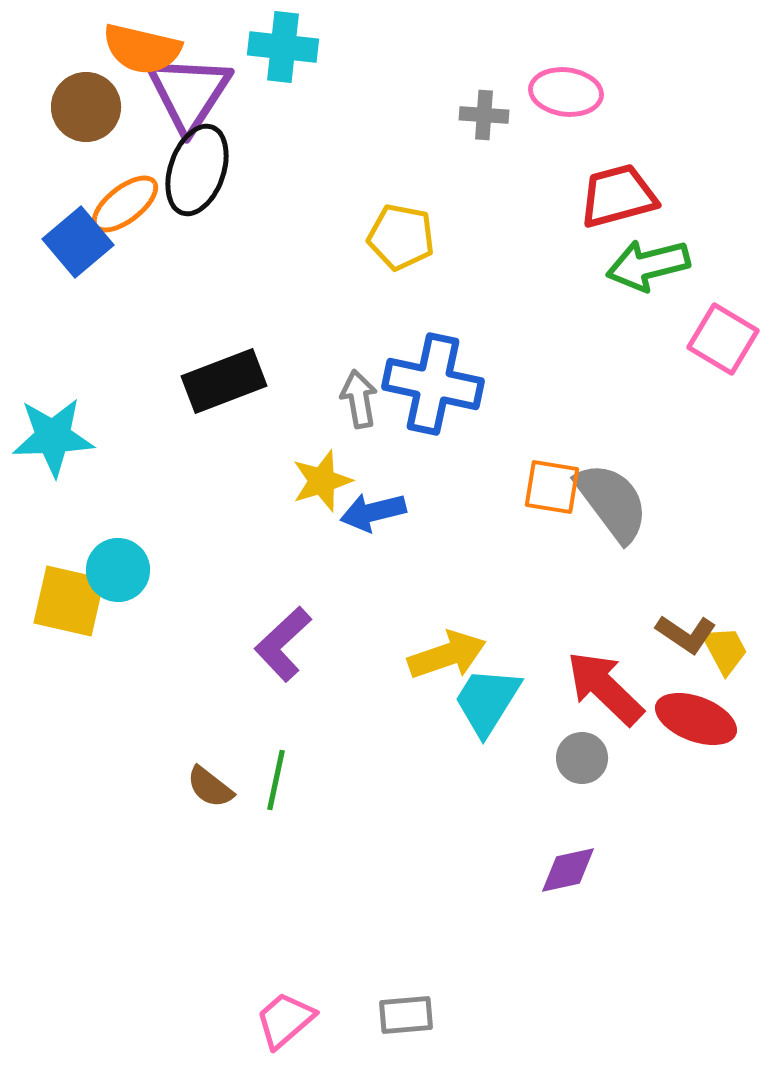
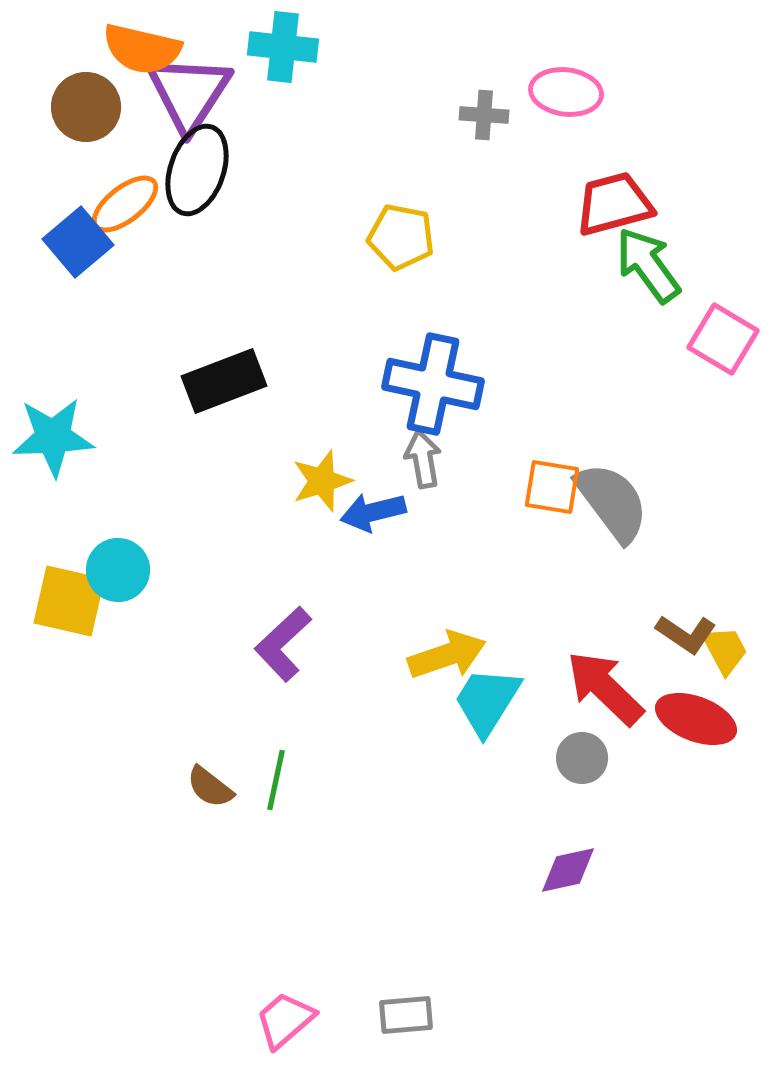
red trapezoid: moved 4 px left, 8 px down
green arrow: rotated 68 degrees clockwise
gray arrow: moved 64 px right, 60 px down
